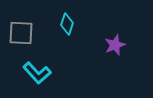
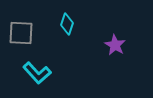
purple star: rotated 20 degrees counterclockwise
